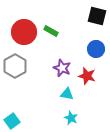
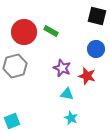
gray hexagon: rotated 15 degrees clockwise
cyan square: rotated 14 degrees clockwise
